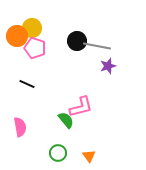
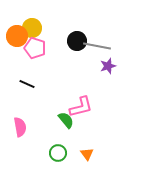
orange triangle: moved 2 px left, 2 px up
